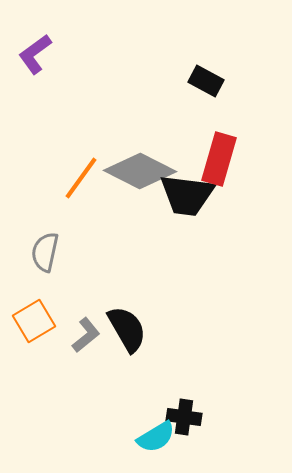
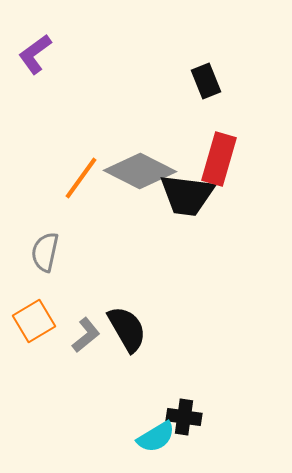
black rectangle: rotated 40 degrees clockwise
